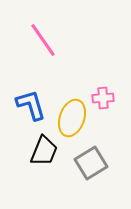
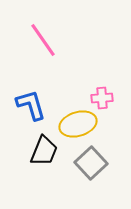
pink cross: moved 1 px left
yellow ellipse: moved 6 px right, 6 px down; rotated 54 degrees clockwise
gray square: rotated 12 degrees counterclockwise
